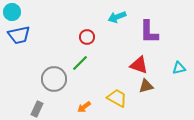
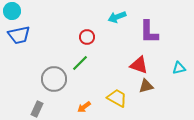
cyan circle: moved 1 px up
